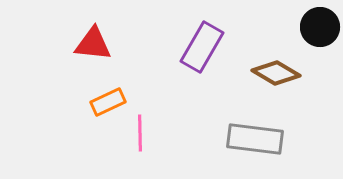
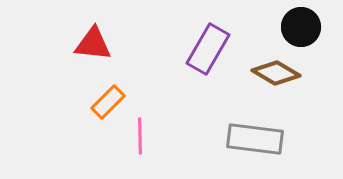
black circle: moved 19 px left
purple rectangle: moved 6 px right, 2 px down
orange rectangle: rotated 20 degrees counterclockwise
pink line: moved 3 px down
